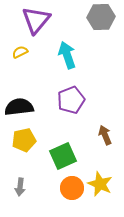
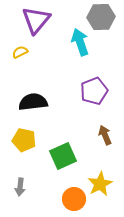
cyan arrow: moved 13 px right, 13 px up
purple pentagon: moved 23 px right, 9 px up
black semicircle: moved 14 px right, 5 px up
yellow pentagon: rotated 25 degrees clockwise
yellow star: rotated 20 degrees clockwise
orange circle: moved 2 px right, 11 px down
